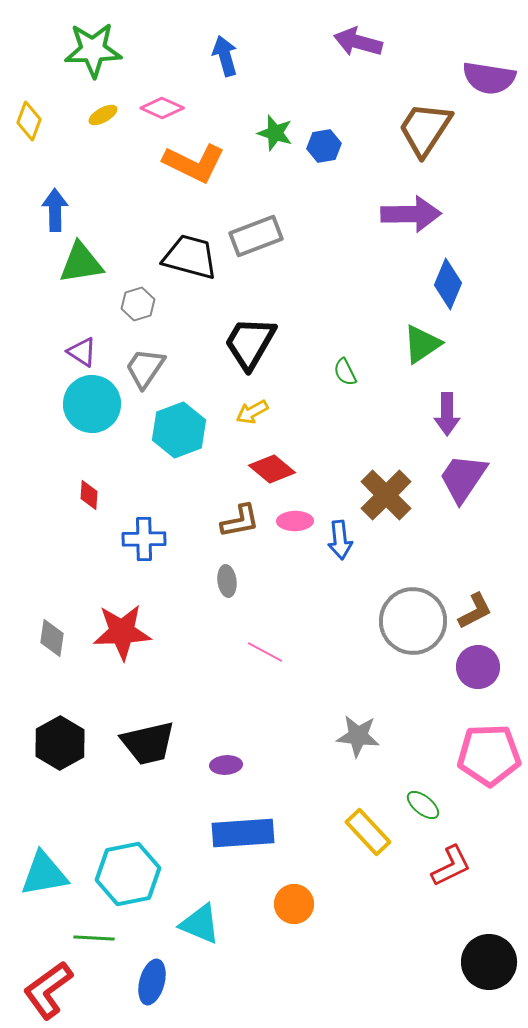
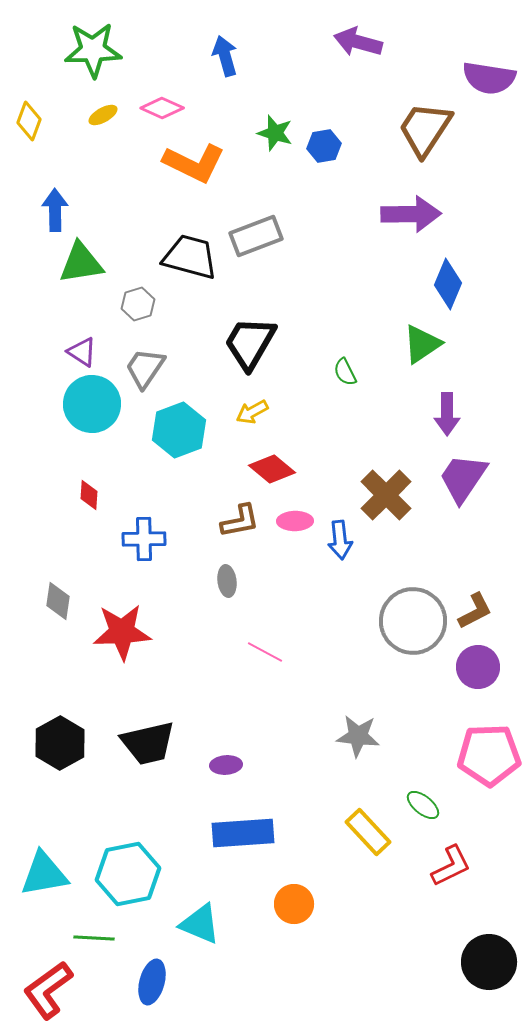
gray diamond at (52, 638): moved 6 px right, 37 px up
